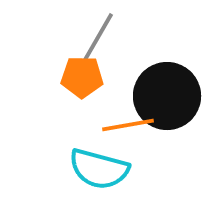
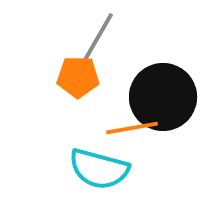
orange pentagon: moved 4 px left
black circle: moved 4 px left, 1 px down
orange line: moved 4 px right, 3 px down
